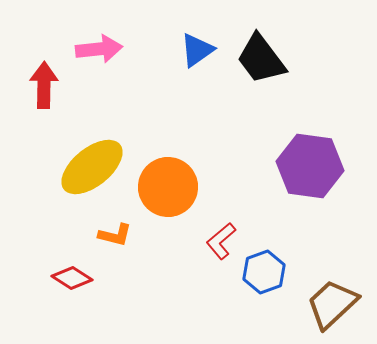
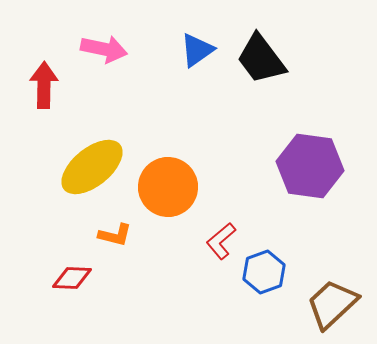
pink arrow: moved 5 px right; rotated 18 degrees clockwise
red diamond: rotated 30 degrees counterclockwise
